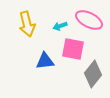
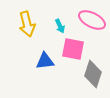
pink ellipse: moved 3 px right
cyan arrow: rotated 96 degrees counterclockwise
gray diamond: rotated 20 degrees counterclockwise
